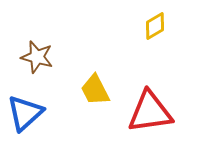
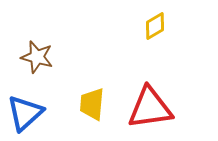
yellow trapezoid: moved 3 px left, 14 px down; rotated 32 degrees clockwise
red triangle: moved 4 px up
